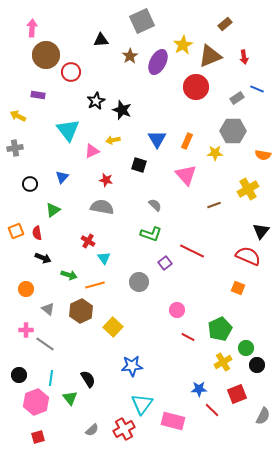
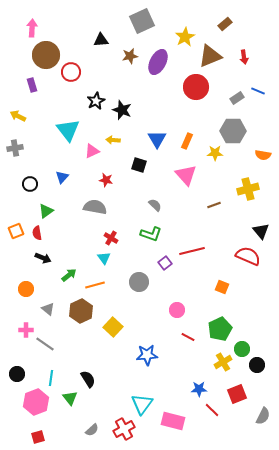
yellow star at (183, 45): moved 2 px right, 8 px up
brown star at (130, 56): rotated 21 degrees clockwise
blue line at (257, 89): moved 1 px right, 2 px down
purple rectangle at (38, 95): moved 6 px left, 10 px up; rotated 64 degrees clockwise
yellow arrow at (113, 140): rotated 16 degrees clockwise
yellow cross at (248, 189): rotated 15 degrees clockwise
gray semicircle at (102, 207): moved 7 px left
green triangle at (53, 210): moved 7 px left, 1 px down
black triangle at (261, 231): rotated 18 degrees counterclockwise
red cross at (88, 241): moved 23 px right, 3 px up
red line at (192, 251): rotated 40 degrees counterclockwise
green arrow at (69, 275): rotated 56 degrees counterclockwise
orange square at (238, 288): moved 16 px left, 1 px up
green circle at (246, 348): moved 4 px left, 1 px down
blue star at (132, 366): moved 15 px right, 11 px up
black circle at (19, 375): moved 2 px left, 1 px up
